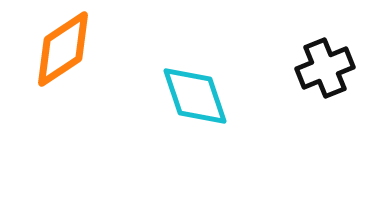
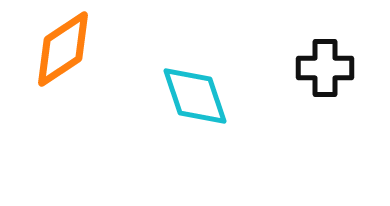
black cross: rotated 22 degrees clockwise
